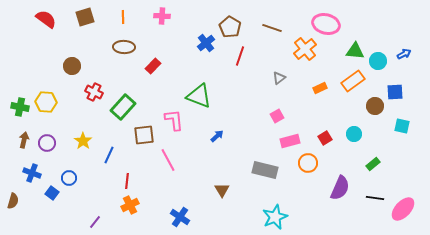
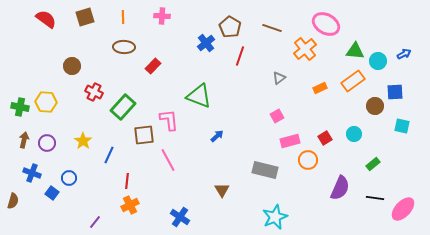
pink ellipse at (326, 24): rotated 16 degrees clockwise
pink L-shape at (174, 120): moved 5 px left
orange circle at (308, 163): moved 3 px up
